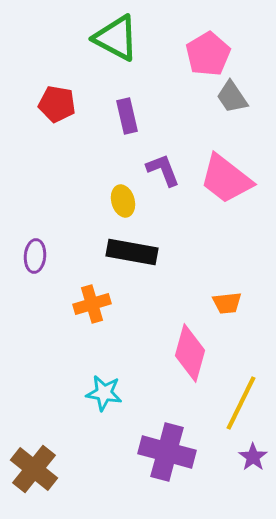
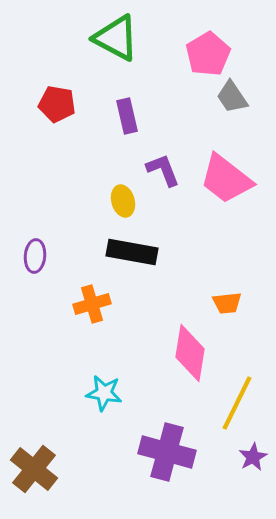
pink diamond: rotated 6 degrees counterclockwise
yellow line: moved 4 px left
purple star: rotated 8 degrees clockwise
